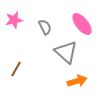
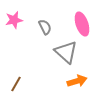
pink ellipse: rotated 20 degrees clockwise
brown line: moved 15 px down
